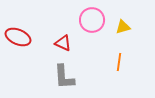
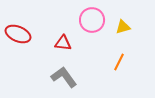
red ellipse: moved 3 px up
red triangle: rotated 18 degrees counterclockwise
orange line: rotated 18 degrees clockwise
gray L-shape: rotated 148 degrees clockwise
